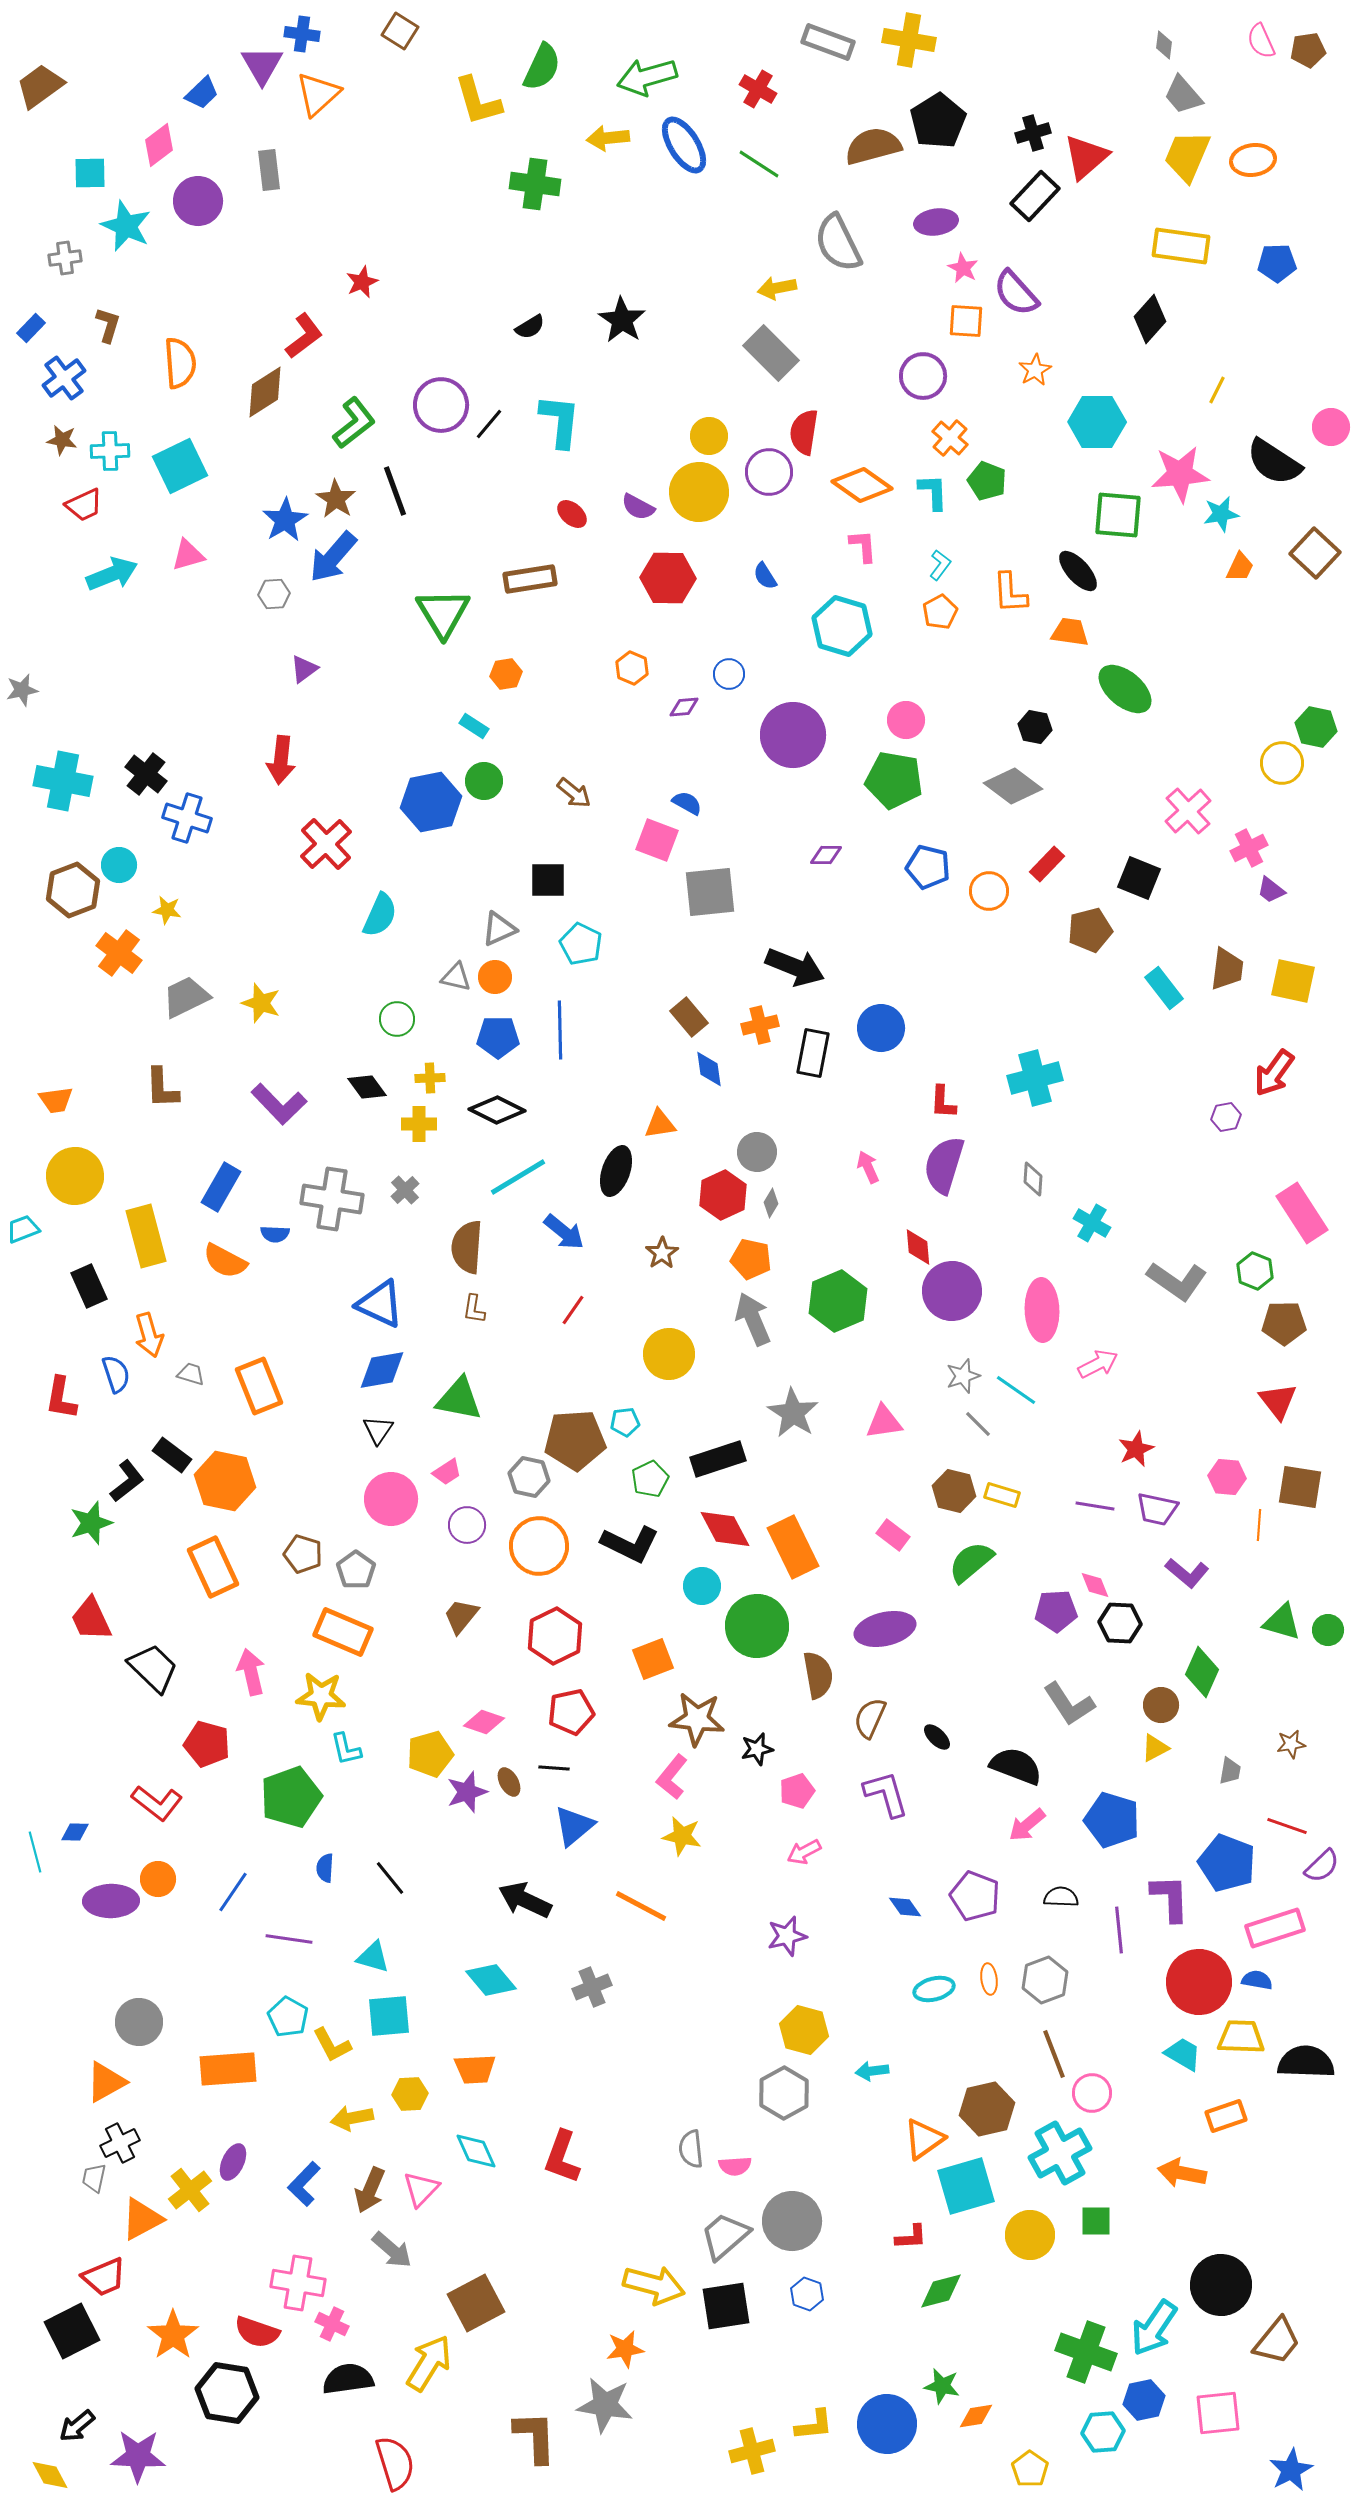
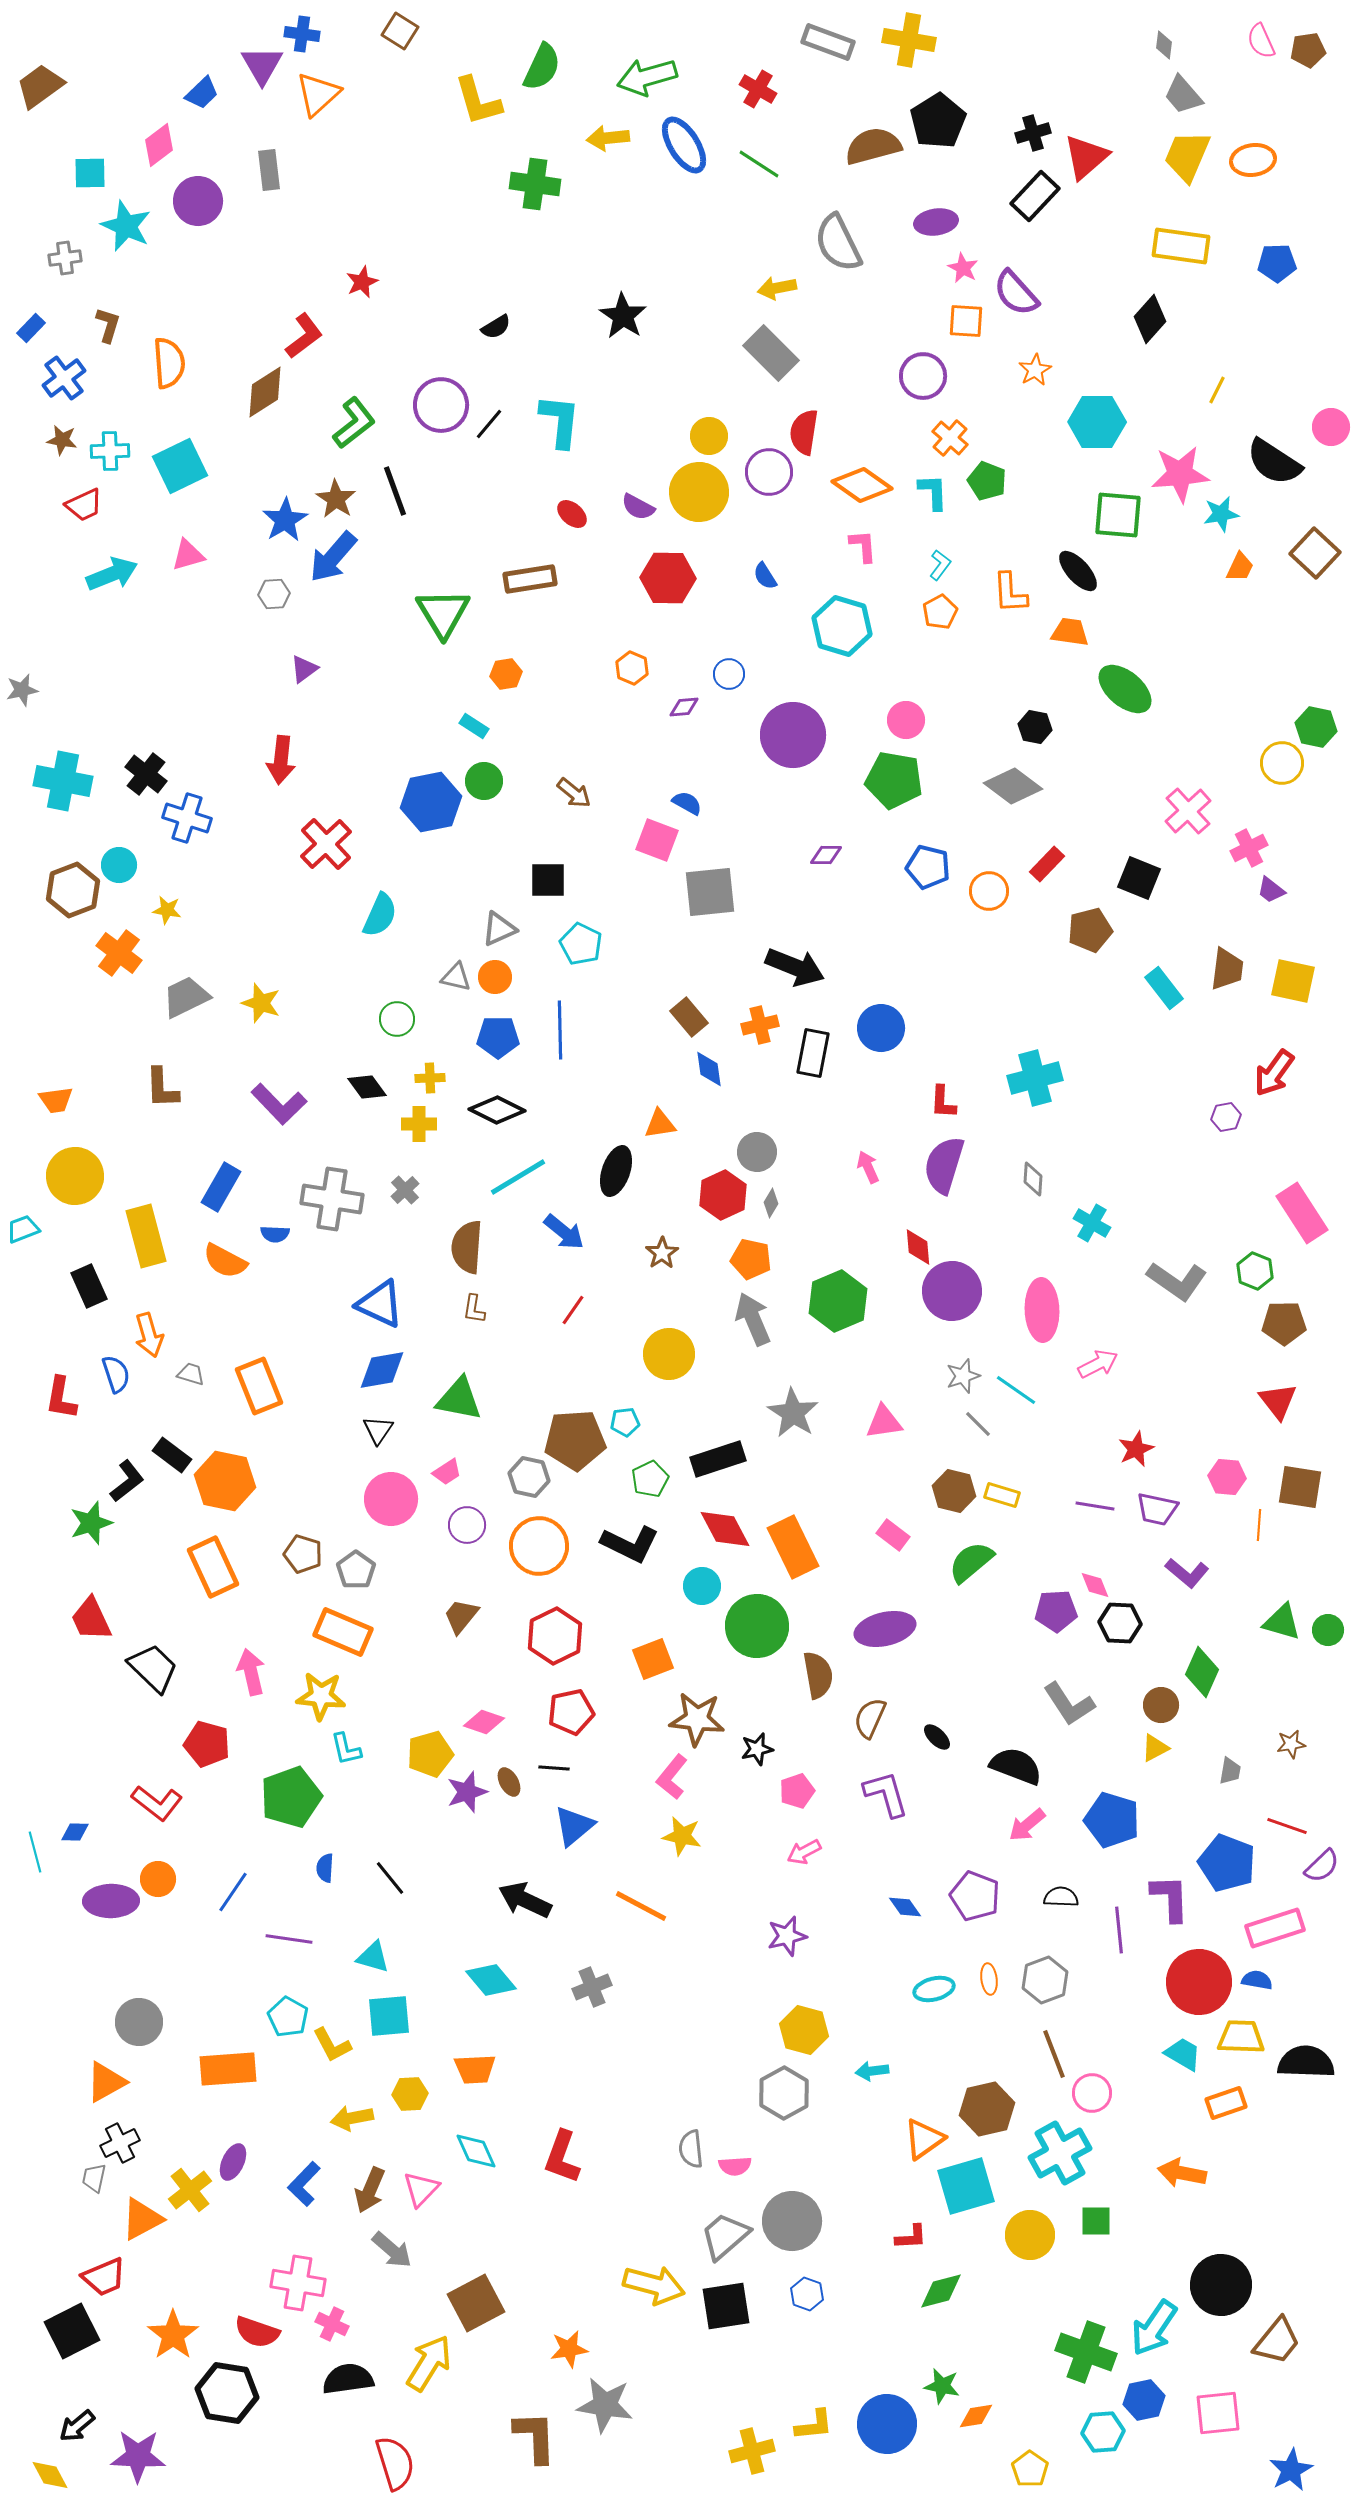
black star at (622, 320): moved 1 px right, 4 px up
black semicircle at (530, 327): moved 34 px left
orange semicircle at (180, 363): moved 11 px left
orange rectangle at (1226, 2116): moved 13 px up
orange star at (625, 2349): moved 56 px left
